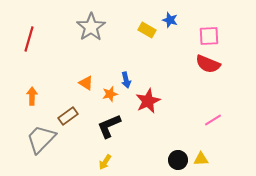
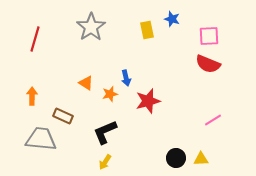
blue star: moved 2 px right, 1 px up
yellow rectangle: rotated 48 degrees clockwise
red line: moved 6 px right
blue arrow: moved 2 px up
red star: rotated 10 degrees clockwise
brown rectangle: moved 5 px left; rotated 60 degrees clockwise
black L-shape: moved 4 px left, 6 px down
gray trapezoid: rotated 52 degrees clockwise
black circle: moved 2 px left, 2 px up
